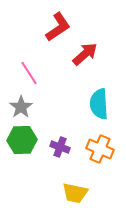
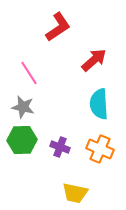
red arrow: moved 9 px right, 6 px down
gray star: moved 2 px right; rotated 25 degrees counterclockwise
